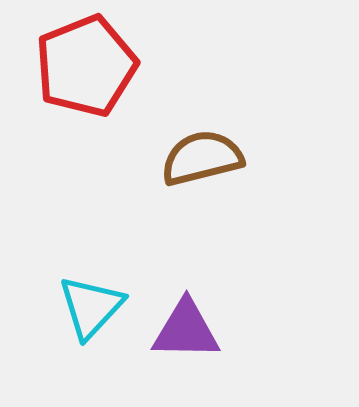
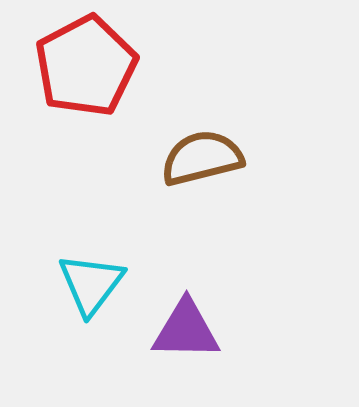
red pentagon: rotated 6 degrees counterclockwise
cyan triangle: moved 23 px up; rotated 6 degrees counterclockwise
